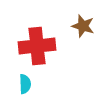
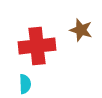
brown star: moved 2 px left, 4 px down
